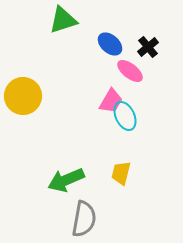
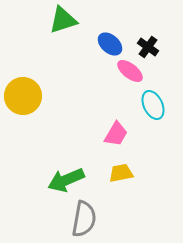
black cross: rotated 15 degrees counterclockwise
pink trapezoid: moved 5 px right, 33 px down
cyan ellipse: moved 28 px right, 11 px up
yellow trapezoid: rotated 65 degrees clockwise
